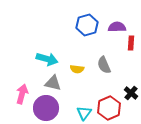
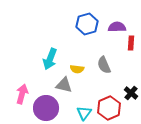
blue hexagon: moved 1 px up
cyan arrow: moved 3 px right; rotated 95 degrees clockwise
gray triangle: moved 11 px right, 2 px down
